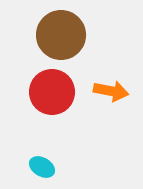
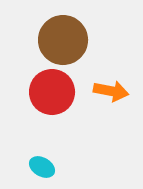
brown circle: moved 2 px right, 5 px down
